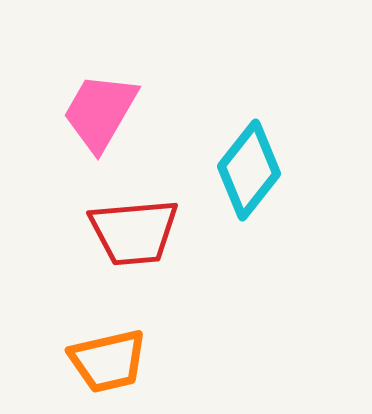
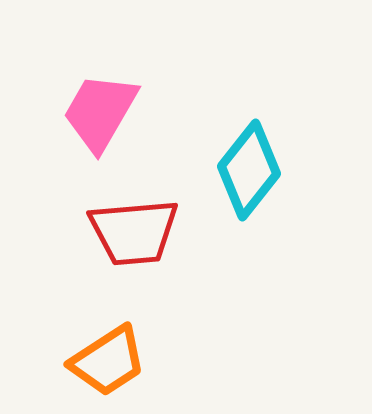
orange trapezoid: rotated 20 degrees counterclockwise
